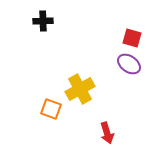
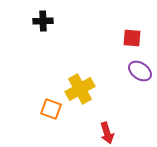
red square: rotated 12 degrees counterclockwise
purple ellipse: moved 11 px right, 7 px down
